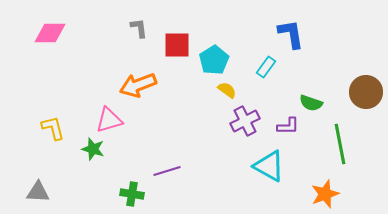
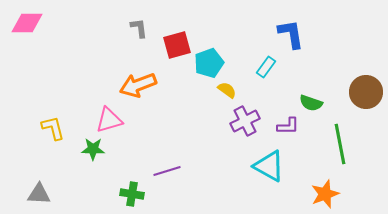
pink diamond: moved 23 px left, 10 px up
red square: rotated 16 degrees counterclockwise
cyan pentagon: moved 5 px left, 3 px down; rotated 12 degrees clockwise
green star: rotated 15 degrees counterclockwise
gray triangle: moved 1 px right, 2 px down
